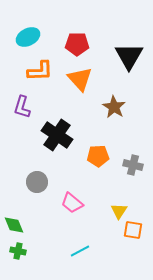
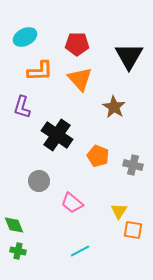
cyan ellipse: moved 3 px left
orange pentagon: rotated 25 degrees clockwise
gray circle: moved 2 px right, 1 px up
